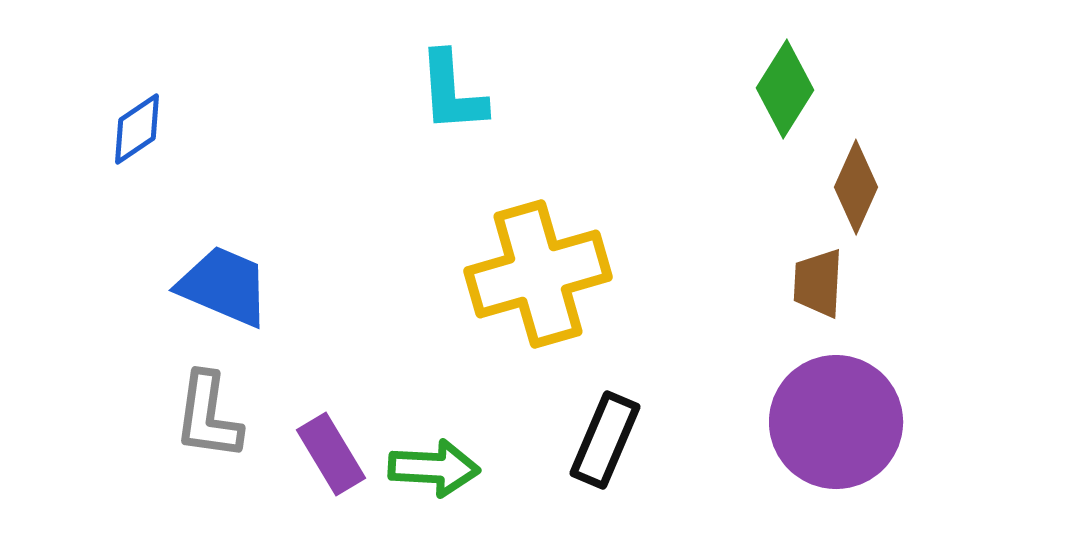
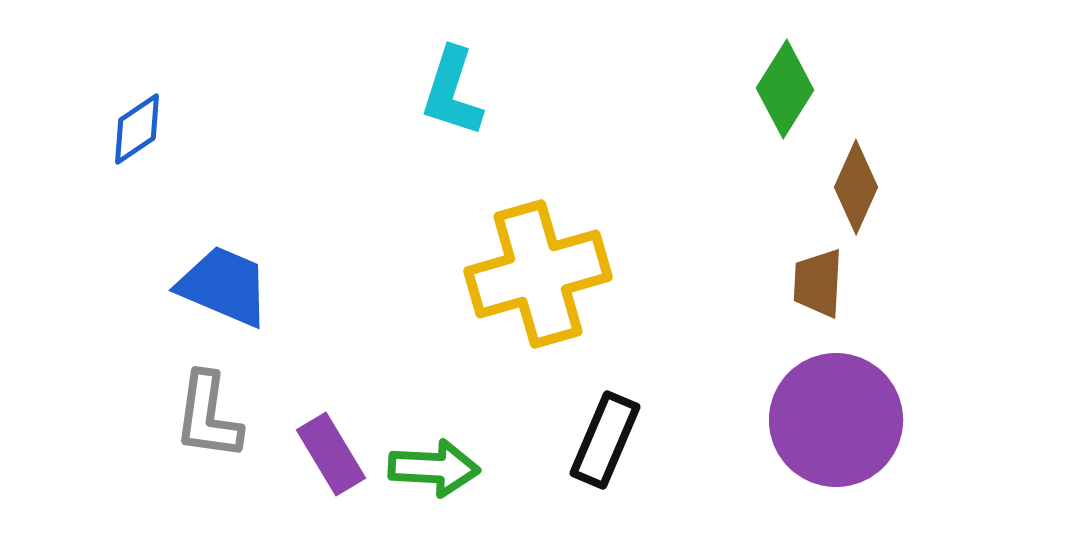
cyan L-shape: rotated 22 degrees clockwise
purple circle: moved 2 px up
